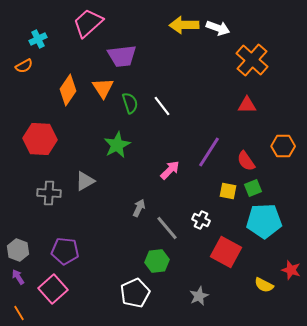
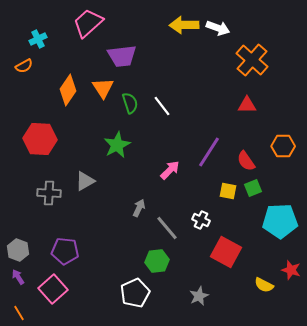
cyan pentagon: moved 16 px right
